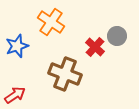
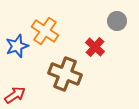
orange cross: moved 6 px left, 9 px down
gray circle: moved 15 px up
